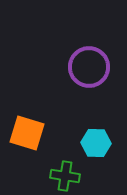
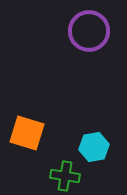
purple circle: moved 36 px up
cyan hexagon: moved 2 px left, 4 px down; rotated 12 degrees counterclockwise
